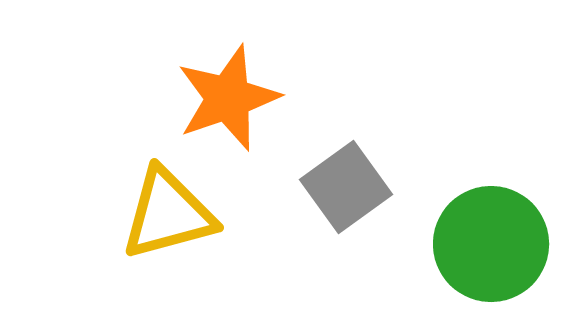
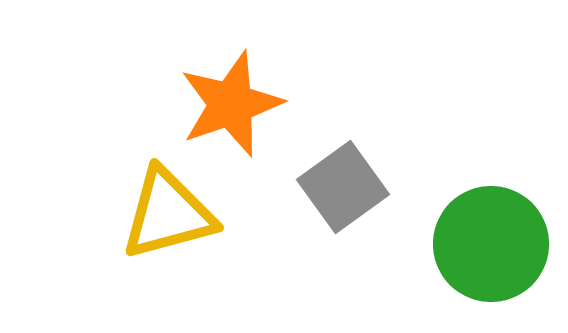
orange star: moved 3 px right, 6 px down
gray square: moved 3 px left
